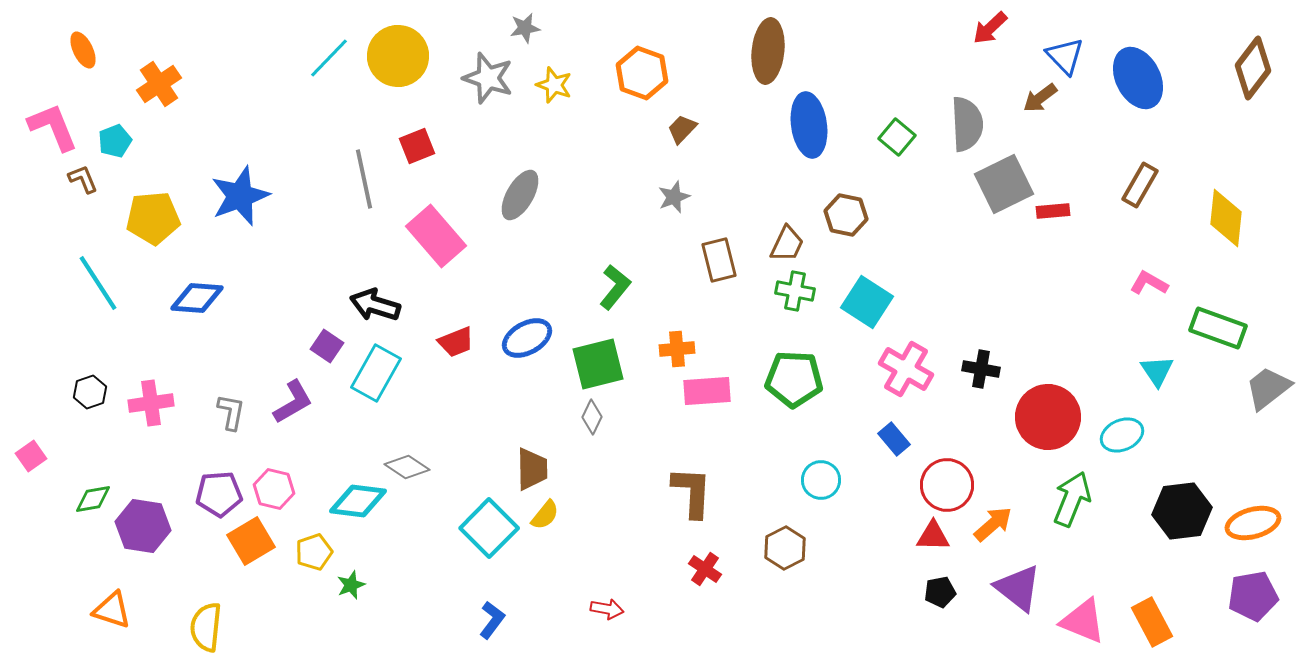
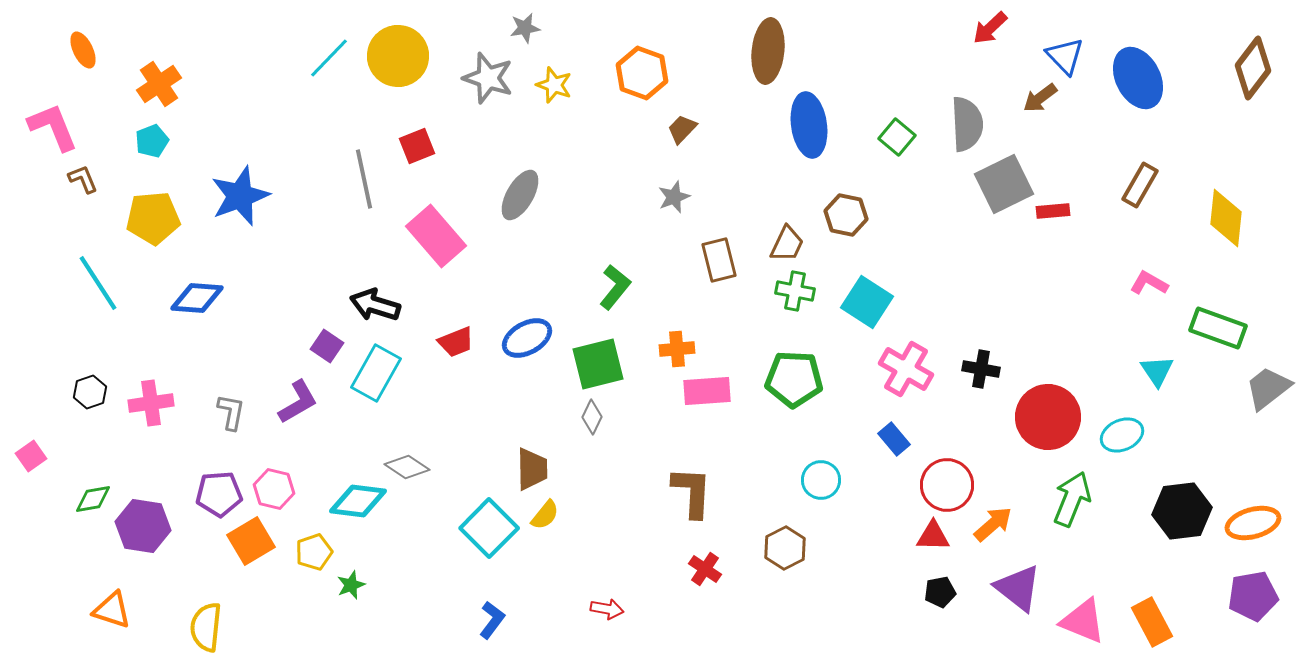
cyan pentagon at (115, 141): moved 37 px right
purple L-shape at (293, 402): moved 5 px right
